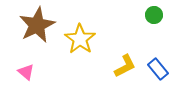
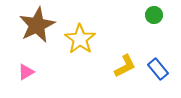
pink triangle: rotated 48 degrees clockwise
